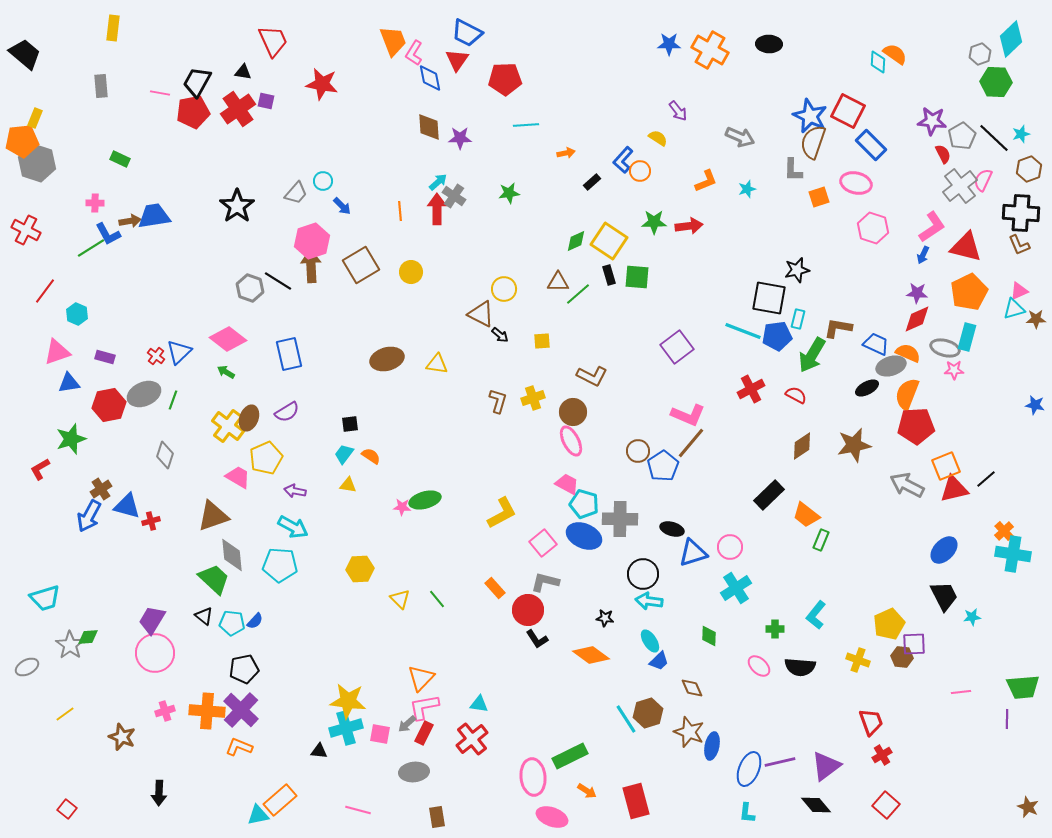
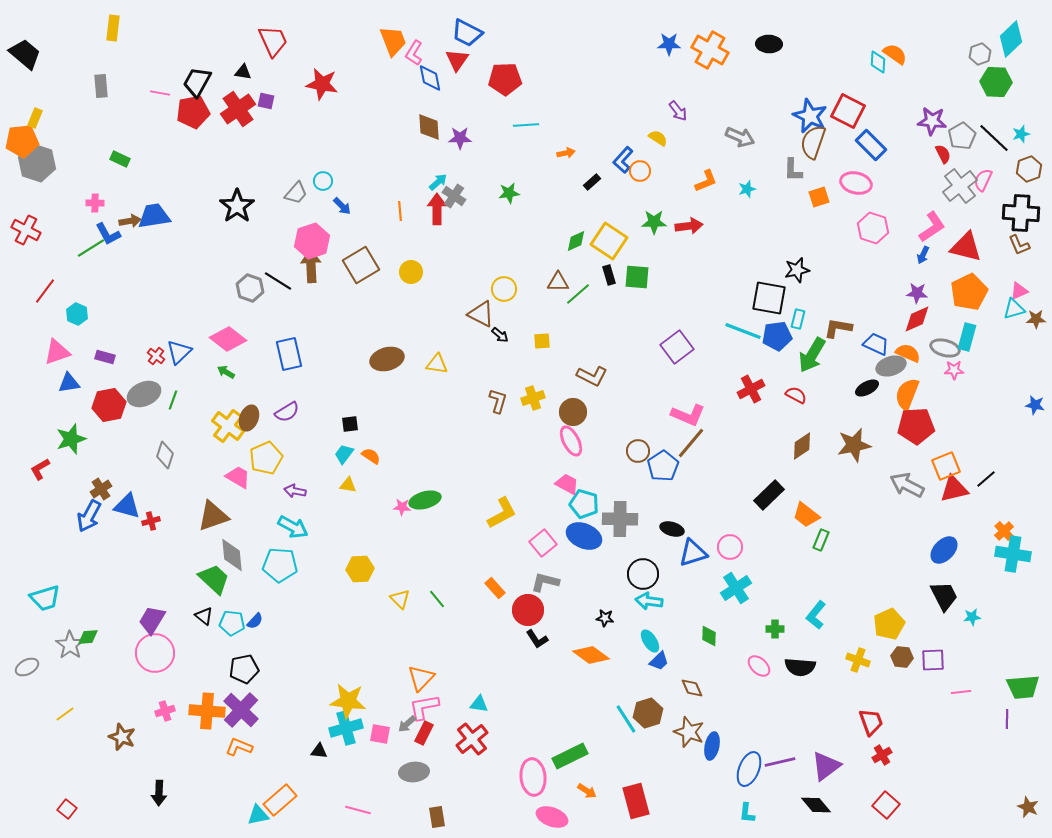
purple square at (914, 644): moved 19 px right, 16 px down
